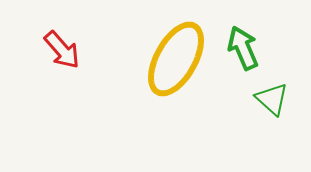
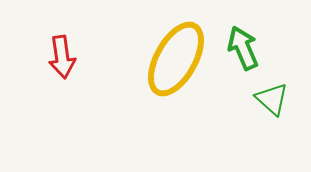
red arrow: moved 7 px down; rotated 33 degrees clockwise
